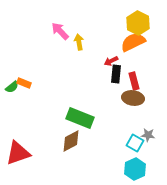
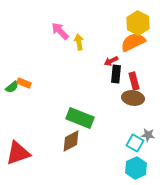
cyan hexagon: moved 1 px right, 1 px up
